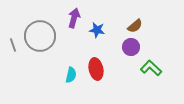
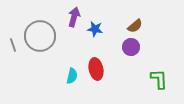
purple arrow: moved 1 px up
blue star: moved 2 px left, 1 px up
green L-shape: moved 8 px right, 11 px down; rotated 45 degrees clockwise
cyan semicircle: moved 1 px right, 1 px down
